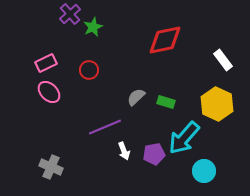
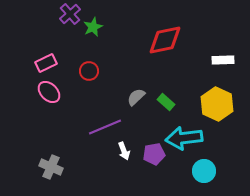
white rectangle: rotated 55 degrees counterclockwise
red circle: moved 1 px down
green rectangle: rotated 24 degrees clockwise
cyan arrow: rotated 42 degrees clockwise
